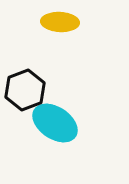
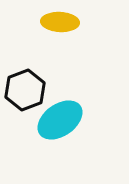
cyan ellipse: moved 5 px right, 3 px up; rotated 69 degrees counterclockwise
